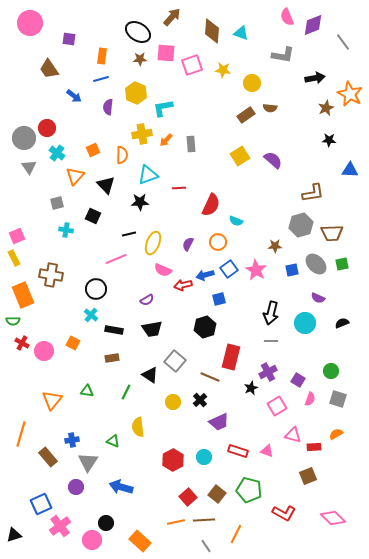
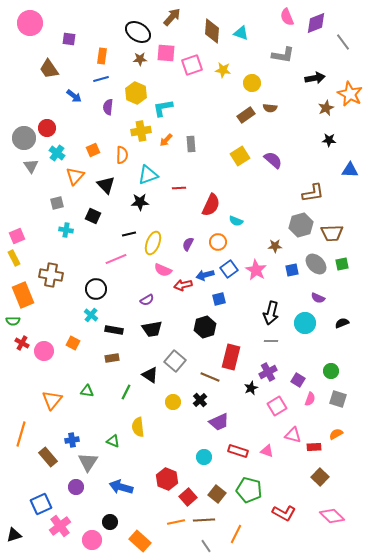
purple diamond at (313, 25): moved 3 px right, 2 px up
yellow cross at (142, 134): moved 1 px left, 3 px up
gray triangle at (29, 167): moved 2 px right, 1 px up
red hexagon at (173, 460): moved 6 px left, 19 px down; rotated 10 degrees counterclockwise
brown square at (308, 476): moved 12 px right, 1 px down; rotated 24 degrees counterclockwise
pink diamond at (333, 518): moved 1 px left, 2 px up
black circle at (106, 523): moved 4 px right, 1 px up
